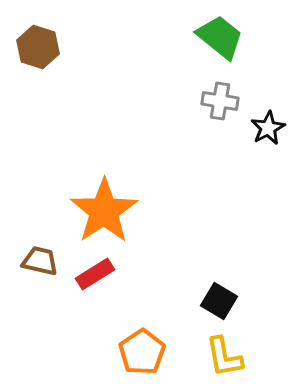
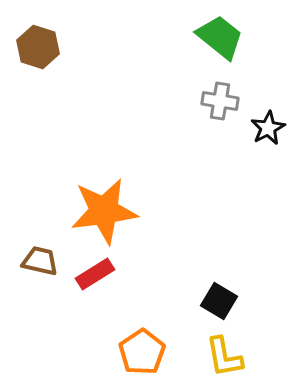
orange star: rotated 26 degrees clockwise
